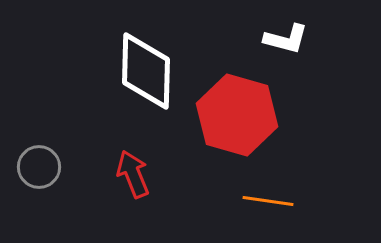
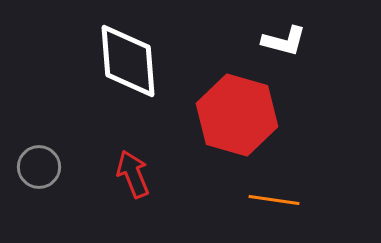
white L-shape: moved 2 px left, 2 px down
white diamond: moved 18 px left, 10 px up; rotated 6 degrees counterclockwise
orange line: moved 6 px right, 1 px up
